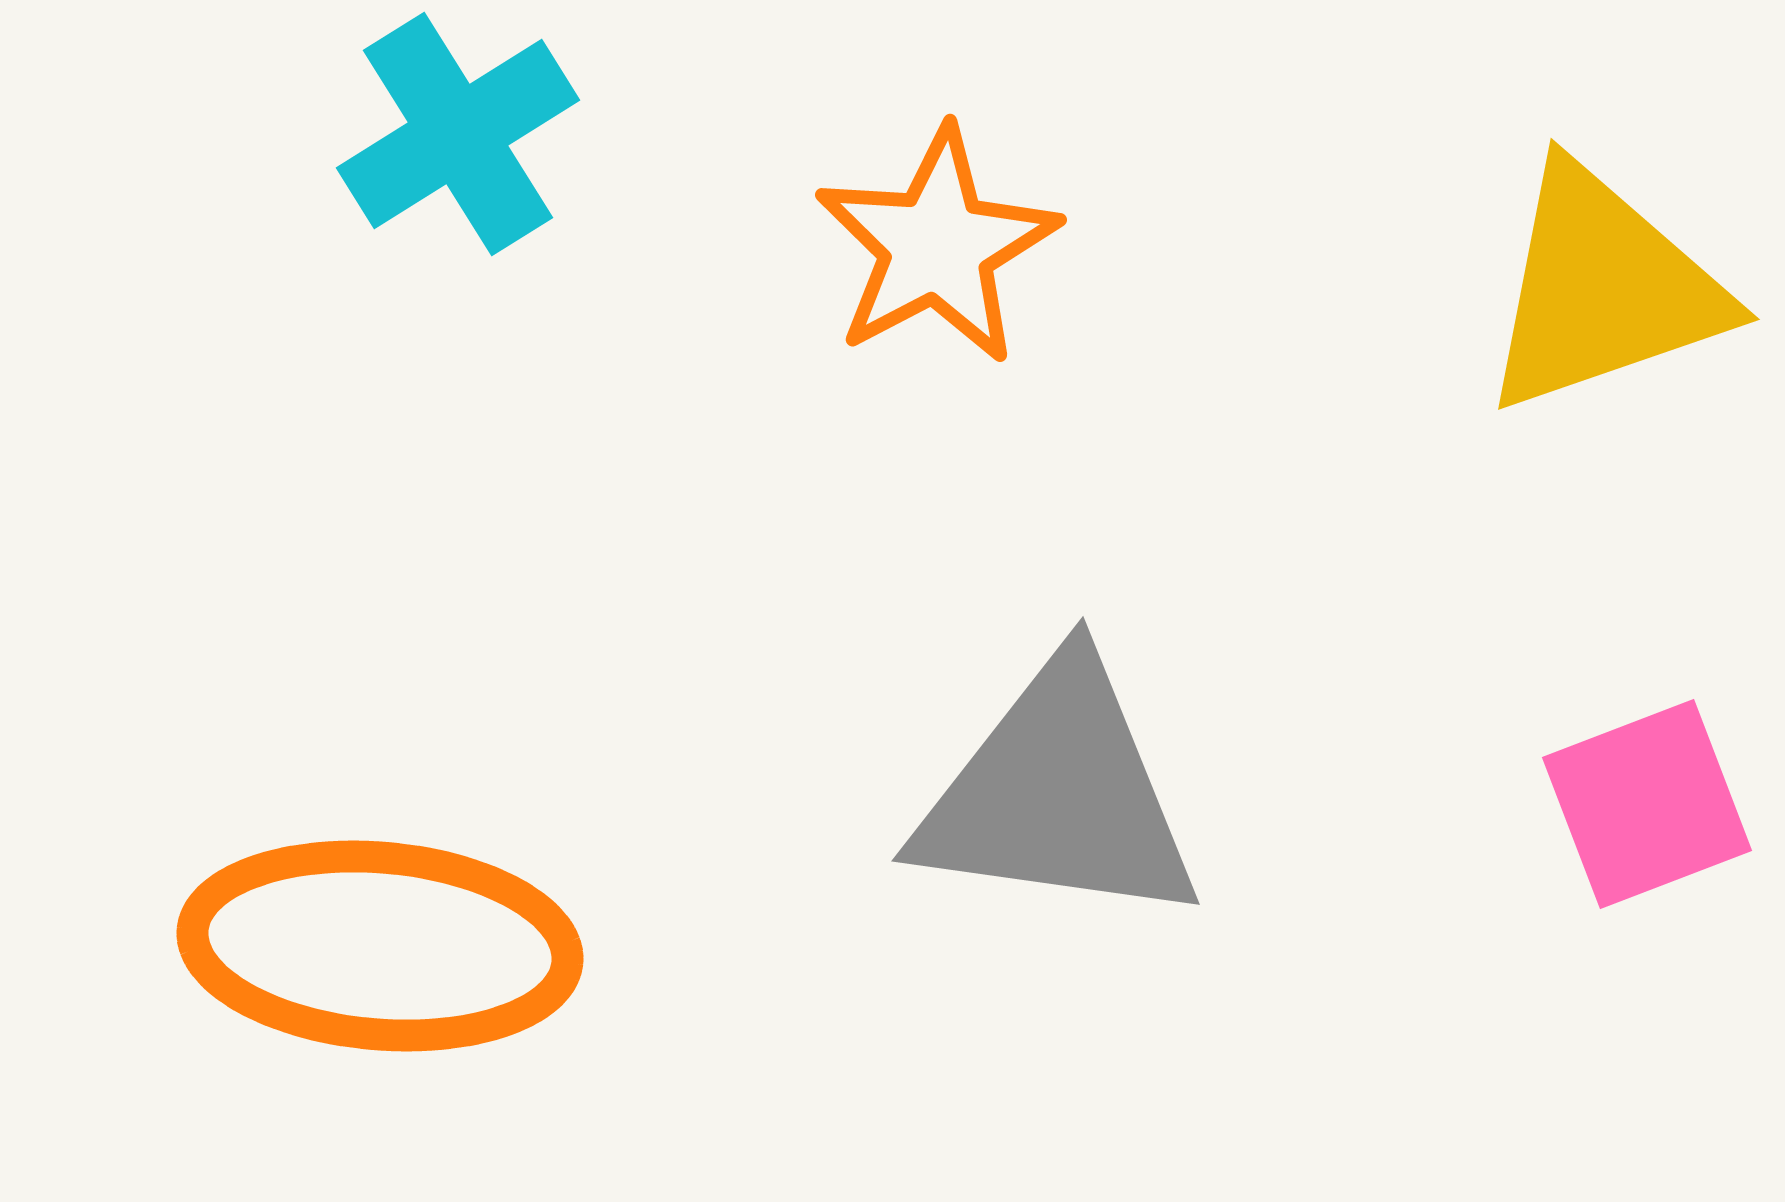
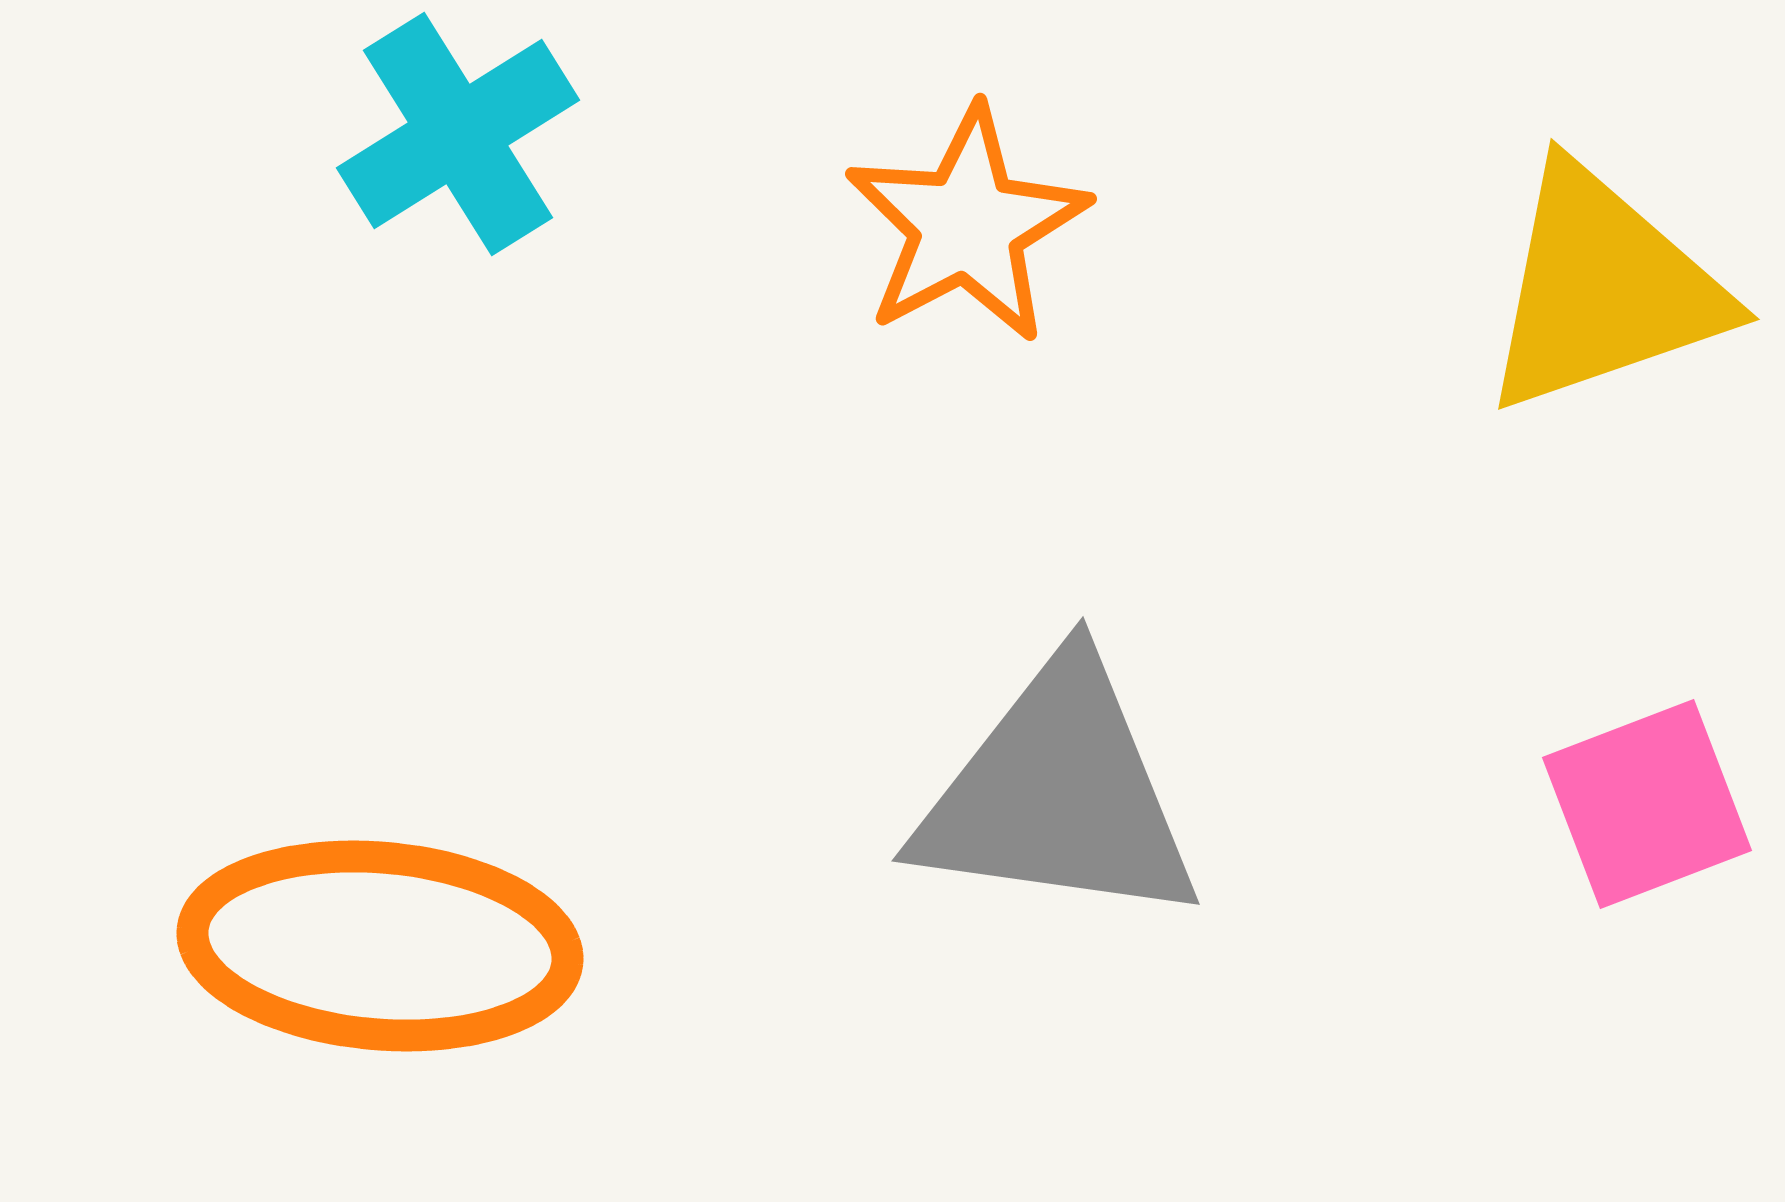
orange star: moved 30 px right, 21 px up
